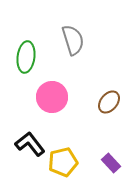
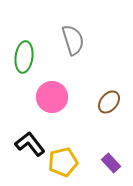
green ellipse: moved 2 px left
